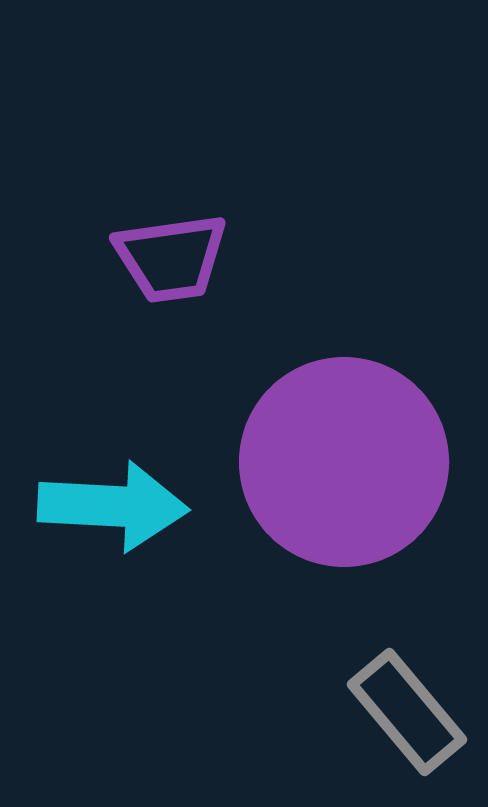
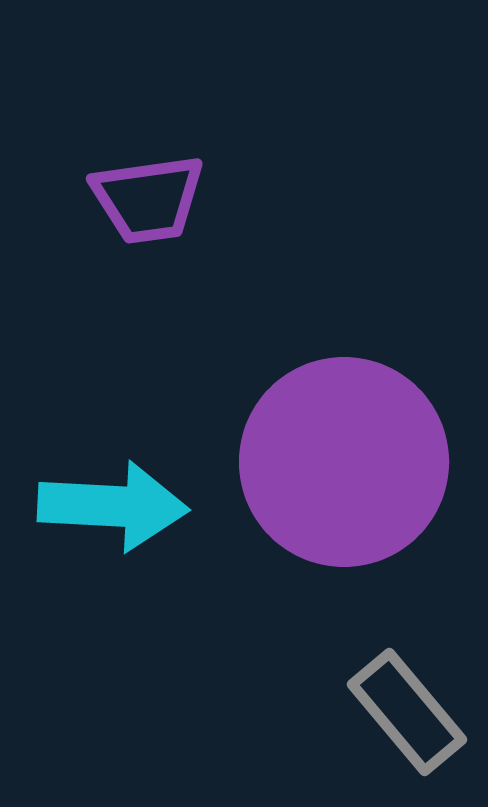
purple trapezoid: moved 23 px left, 59 px up
